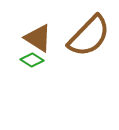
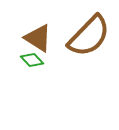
green diamond: rotated 15 degrees clockwise
